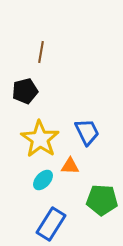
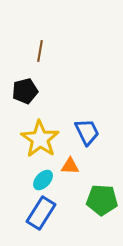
brown line: moved 1 px left, 1 px up
blue rectangle: moved 10 px left, 11 px up
